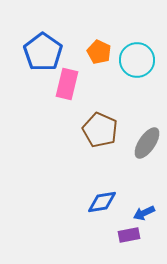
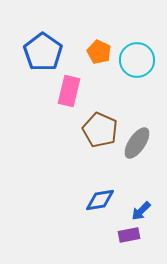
pink rectangle: moved 2 px right, 7 px down
gray ellipse: moved 10 px left
blue diamond: moved 2 px left, 2 px up
blue arrow: moved 3 px left, 2 px up; rotated 20 degrees counterclockwise
